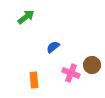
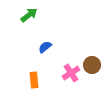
green arrow: moved 3 px right, 2 px up
blue semicircle: moved 8 px left
pink cross: rotated 36 degrees clockwise
